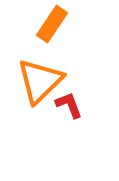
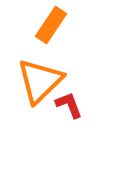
orange rectangle: moved 1 px left, 1 px down
